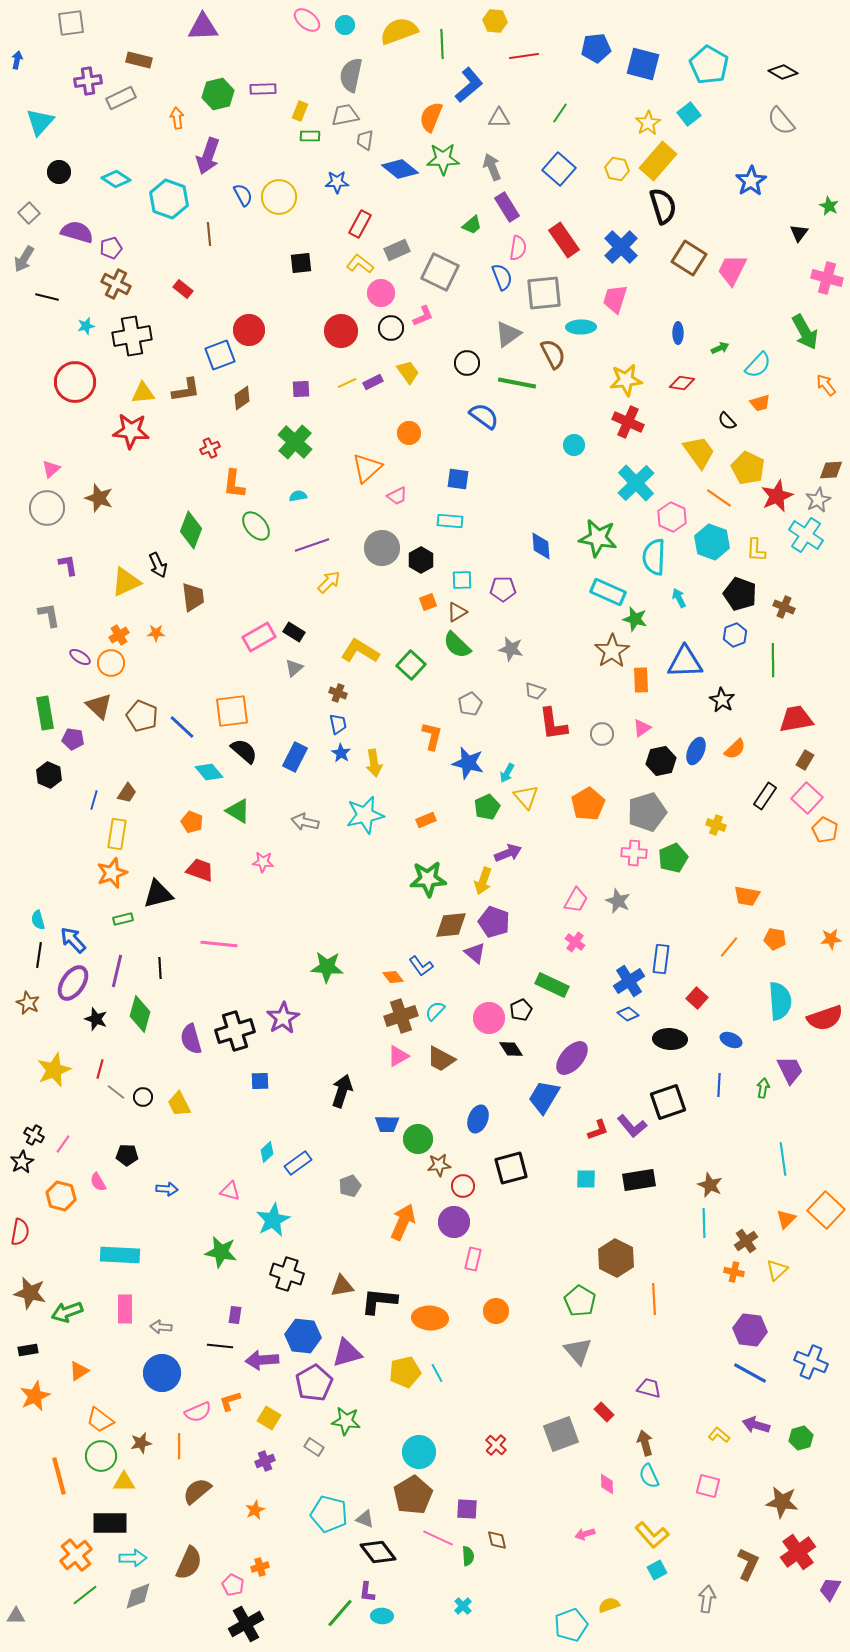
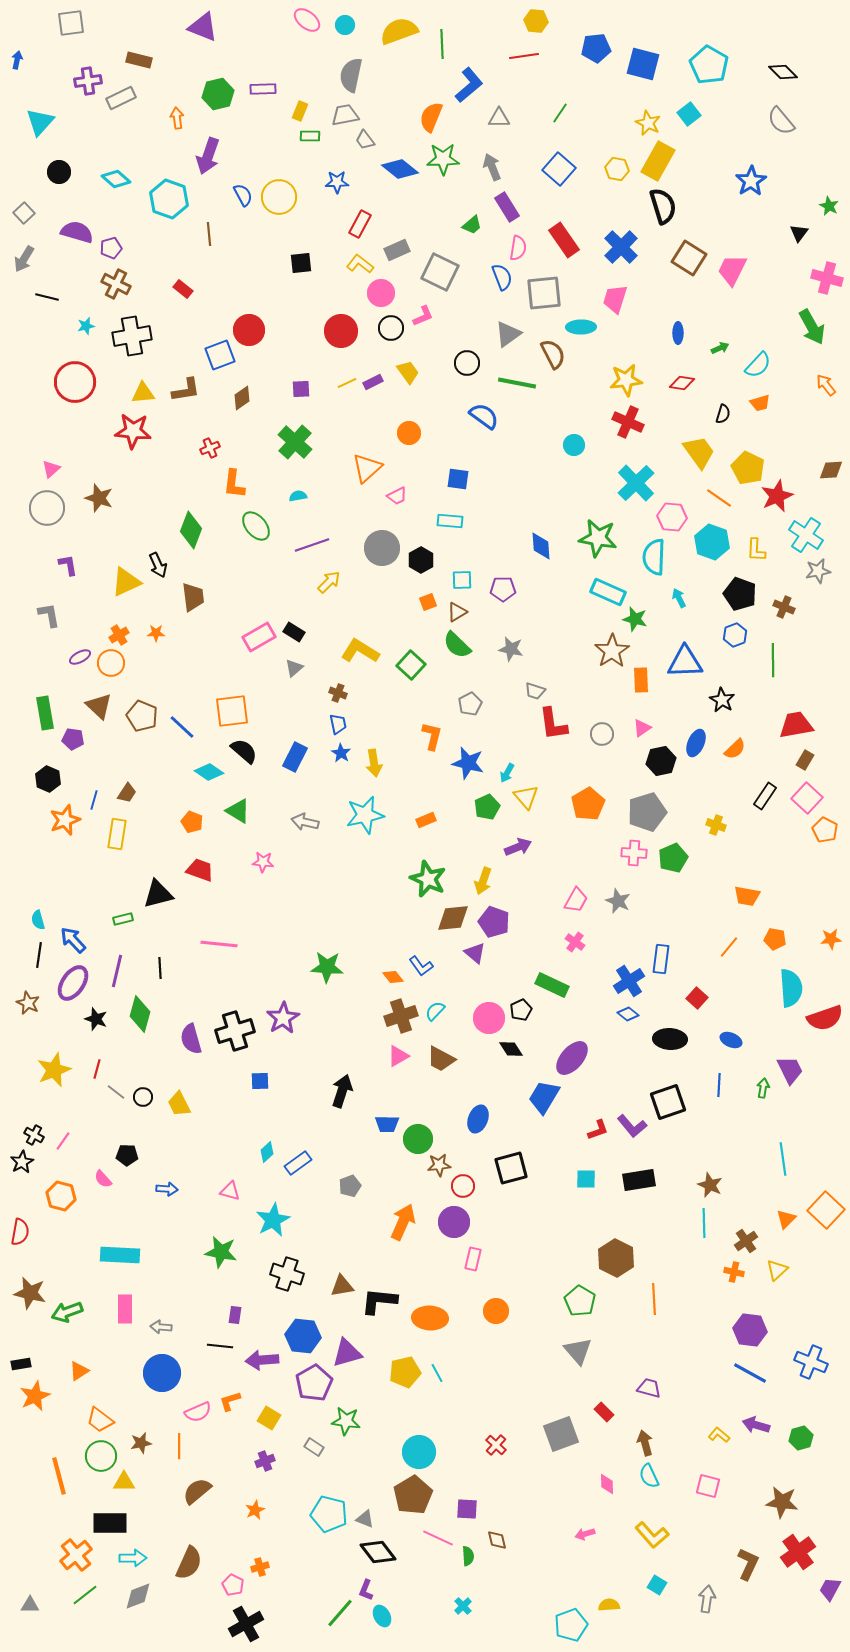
yellow hexagon at (495, 21): moved 41 px right
purple triangle at (203, 27): rotated 24 degrees clockwise
black diamond at (783, 72): rotated 16 degrees clockwise
yellow star at (648, 123): rotated 15 degrees counterclockwise
gray trapezoid at (365, 140): rotated 45 degrees counterclockwise
yellow rectangle at (658, 161): rotated 12 degrees counterclockwise
cyan diamond at (116, 179): rotated 8 degrees clockwise
gray square at (29, 213): moved 5 px left
green arrow at (805, 332): moved 7 px right, 5 px up
black semicircle at (727, 421): moved 4 px left, 7 px up; rotated 120 degrees counterclockwise
red star at (131, 431): moved 2 px right
gray star at (818, 500): moved 71 px down; rotated 15 degrees clockwise
pink hexagon at (672, 517): rotated 20 degrees counterclockwise
purple ellipse at (80, 657): rotated 60 degrees counterclockwise
red trapezoid at (796, 719): moved 6 px down
blue ellipse at (696, 751): moved 8 px up
cyan diamond at (209, 772): rotated 16 degrees counterclockwise
black hexagon at (49, 775): moved 1 px left, 4 px down
purple arrow at (508, 853): moved 10 px right, 6 px up
orange star at (112, 873): moved 47 px left, 53 px up
green star at (428, 879): rotated 27 degrees clockwise
brown diamond at (451, 925): moved 2 px right, 7 px up
cyan semicircle at (780, 1001): moved 11 px right, 13 px up
red line at (100, 1069): moved 3 px left
pink line at (63, 1144): moved 3 px up
pink semicircle at (98, 1182): moved 5 px right, 3 px up; rotated 12 degrees counterclockwise
black rectangle at (28, 1350): moved 7 px left, 14 px down
cyan square at (657, 1570): moved 15 px down; rotated 30 degrees counterclockwise
purple L-shape at (367, 1592): moved 1 px left, 2 px up; rotated 15 degrees clockwise
yellow semicircle at (609, 1605): rotated 15 degrees clockwise
gray triangle at (16, 1616): moved 14 px right, 11 px up
cyan ellipse at (382, 1616): rotated 60 degrees clockwise
